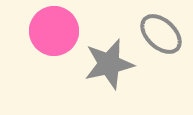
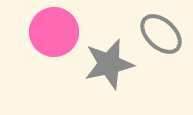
pink circle: moved 1 px down
